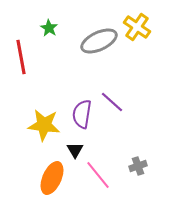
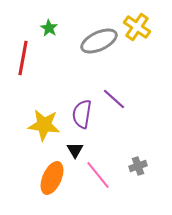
red line: moved 2 px right, 1 px down; rotated 20 degrees clockwise
purple line: moved 2 px right, 3 px up
